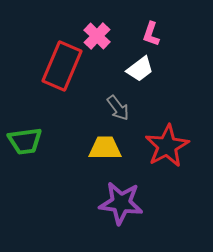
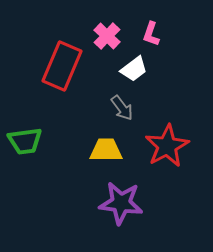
pink cross: moved 10 px right
white trapezoid: moved 6 px left
gray arrow: moved 4 px right
yellow trapezoid: moved 1 px right, 2 px down
